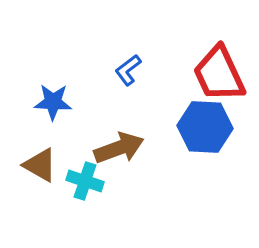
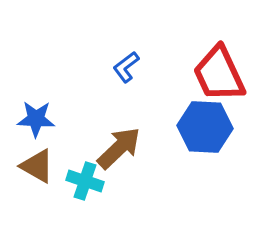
blue L-shape: moved 2 px left, 3 px up
blue star: moved 17 px left, 17 px down
brown arrow: rotated 24 degrees counterclockwise
brown triangle: moved 3 px left, 1 px down
